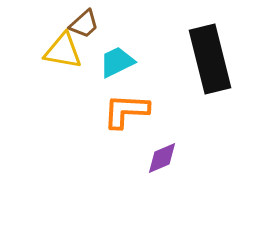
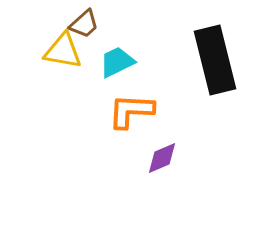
black rectangle: moved 5 px right, 1 px down
orange L-shape: moved 5 px right
